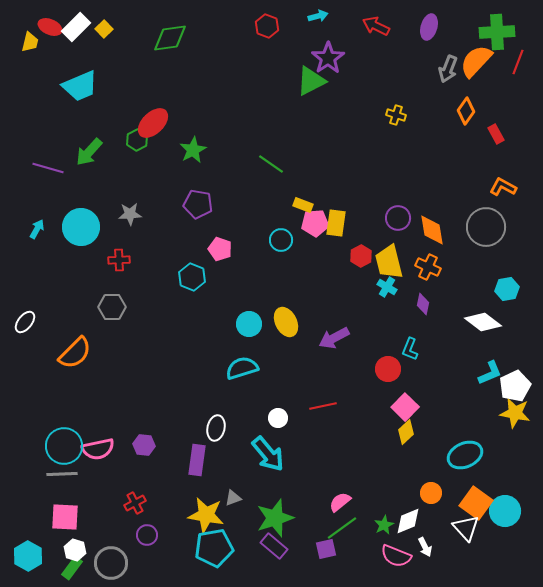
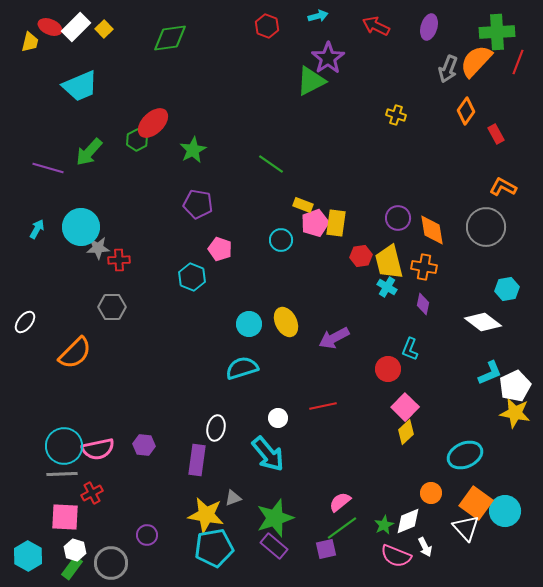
gray star at (130, 214): moved 32 px left, 34 px down
pink pentagon at (315, 223): rotated 16 degrees counterclockwise
red hexagon at (361, 256): rotated 20 degrees clockwise
orange cross at (428, 267): moved 4 px left; rotated 15 degrees counterclockwise
red cross at (135, 503): moved 43 px left, 10 px up
